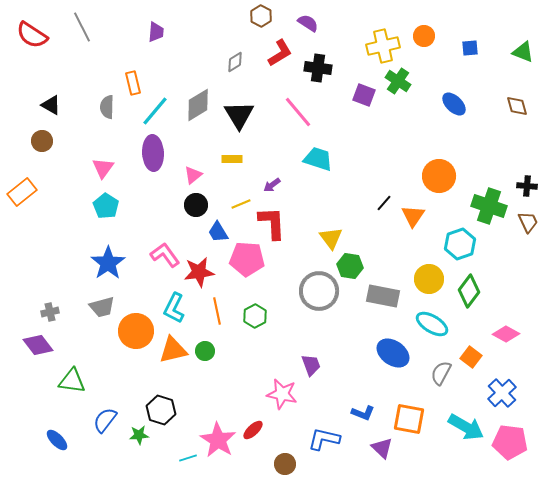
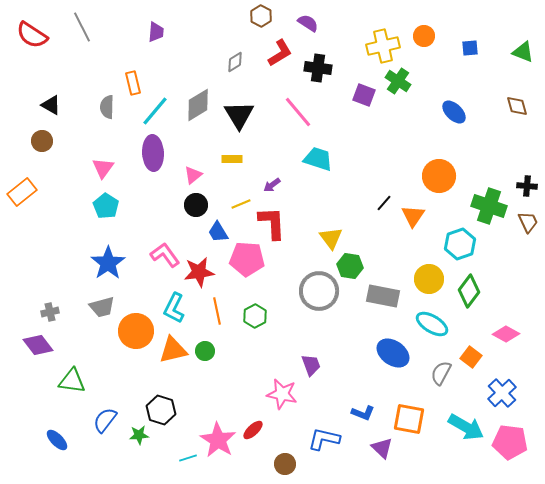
blue ellipse at (454, 104): moved 8 px down
